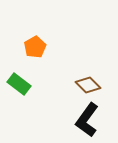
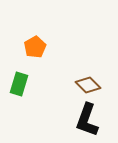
green rectangle: rotated 70 degrees clockwise
black L-shape: rotated 16 degrees counterclockwise
